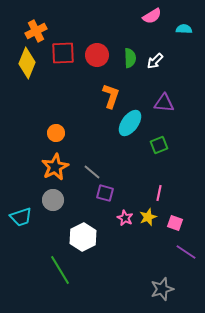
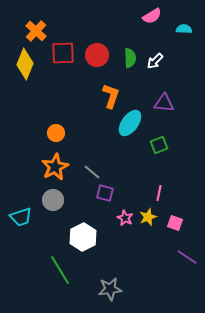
orange cross: rotated 20 degrees counterclockwise
yellow diamond: moved 2 px left, 1 px down
purple line: moved 1 px right, 5 px down
gray star: moved 52 px left; rotated 10 degrees clockwise
